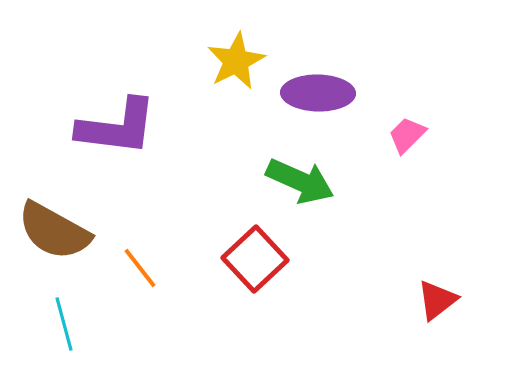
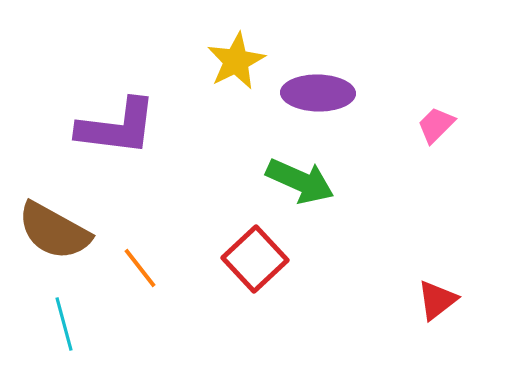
pink trapezoid: moved 29 px right, 10 px up
